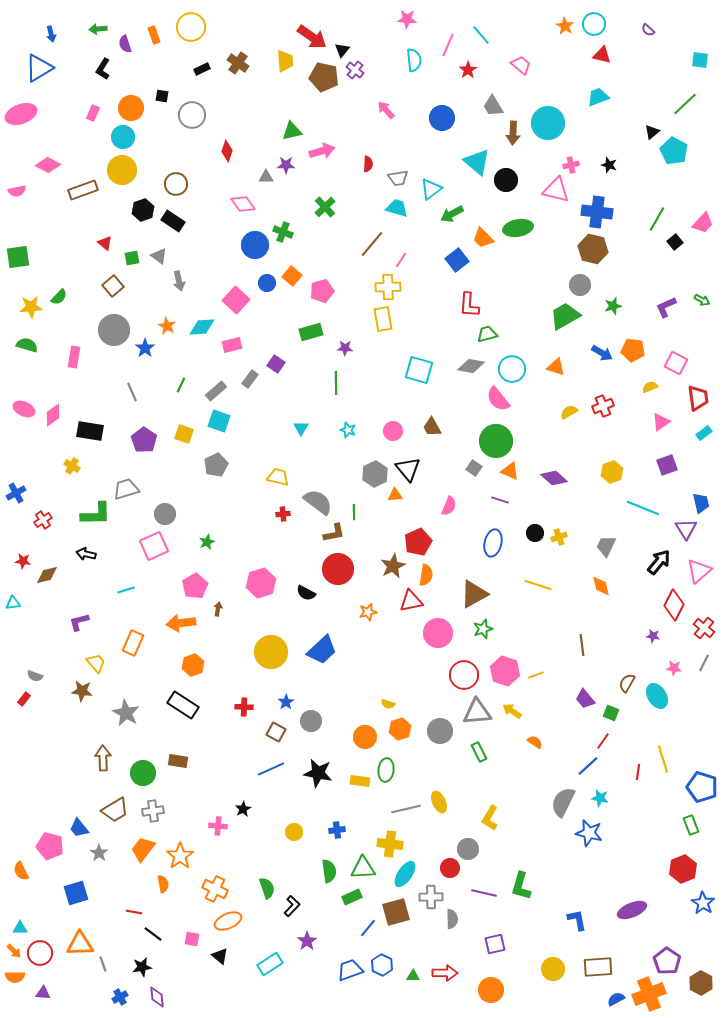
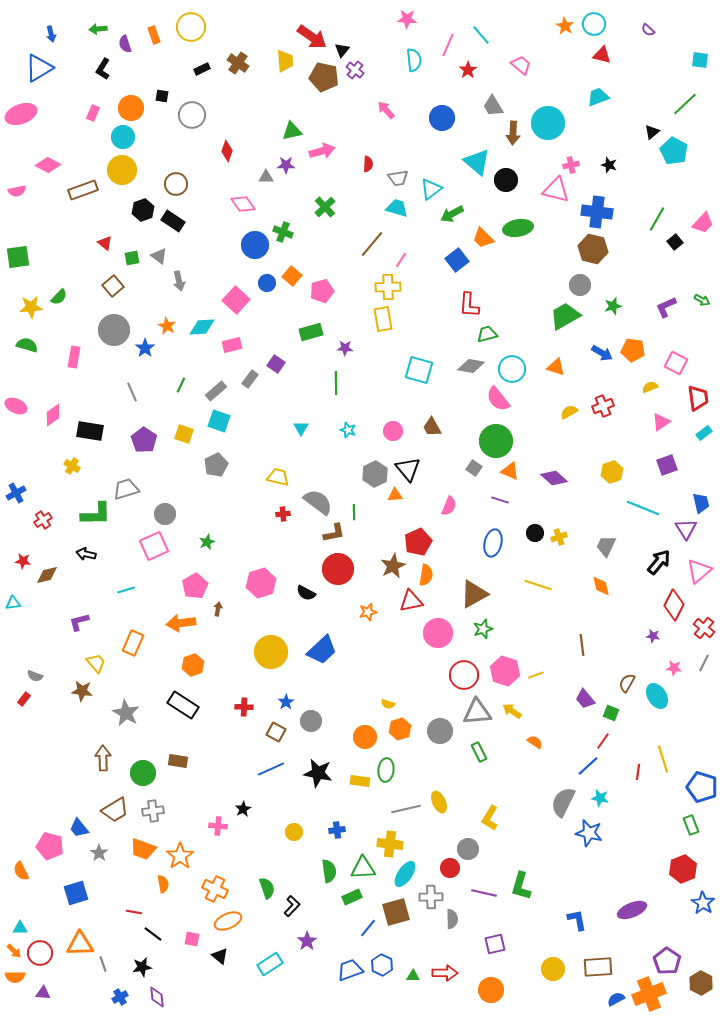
pink ellipse at (24, 409): moved 8 px left, 3 px up
orange trapezoid at (143, 849): rotated 108 degrees counterclockwise
